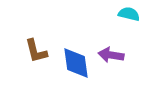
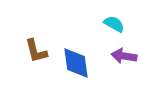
cyan semicircle: moved 15 px left, 10 px down; rotated 15 degrees clockwise
purple arrow: moved 13 px right, 1 px down
